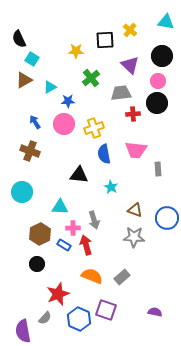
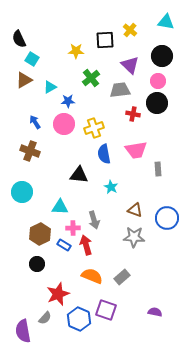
gray trapezoid at (121, 93): moved 1 px left, 3 px up
red cross at (133, 114): rotated 16 degrees clockwise
pink trapezoid at (136, 150): rotated 15 degrees counterclockwise
